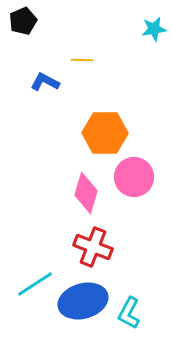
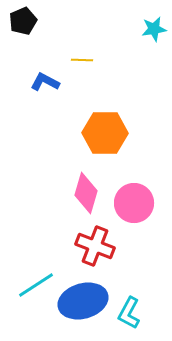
pink circle: moved 26 px down
red cross: moved 2 px right, 1 px up
cyan line: moved 1 px right, 1 px down
